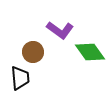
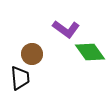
purple L-shape: moved 6 px right, 1 px up
brown circle: moved 1 px left, 2 px down
